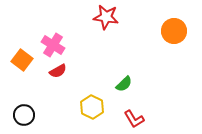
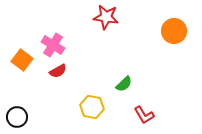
yellow hexagon: rotated 15 degrees counterclockwise
black circle: moved 7 px left, 2 px down
red L-shape: moved 10 px right, 4 px up
